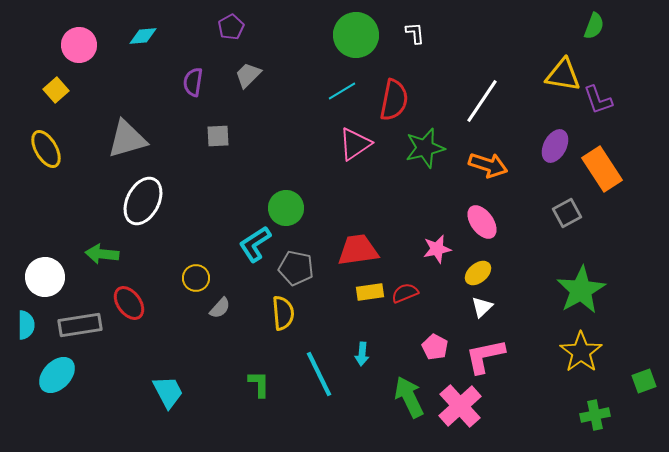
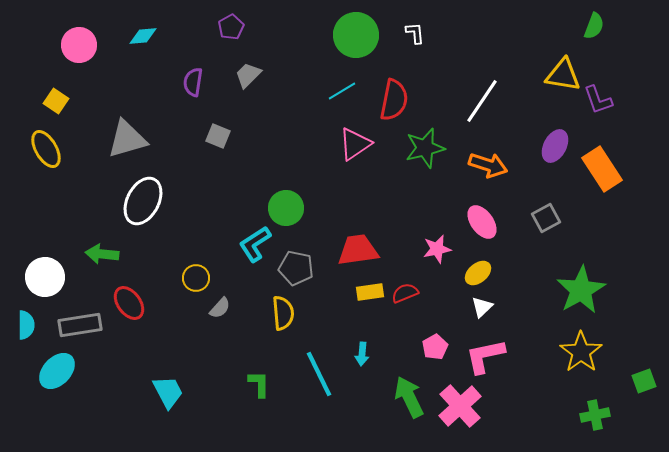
yellow square at (56, 90): moved 11 px down; rotated 15 degrees counterclockwise
gray square at (218, 136): rotated 25 degrees clockwise
gray square at (567, 213): moved 21 px left, 5 px down
pink pentagon at (435, 347): rotated 15 degrees clockwise
cyan ellipse at (57, 375): moved 4 px up
